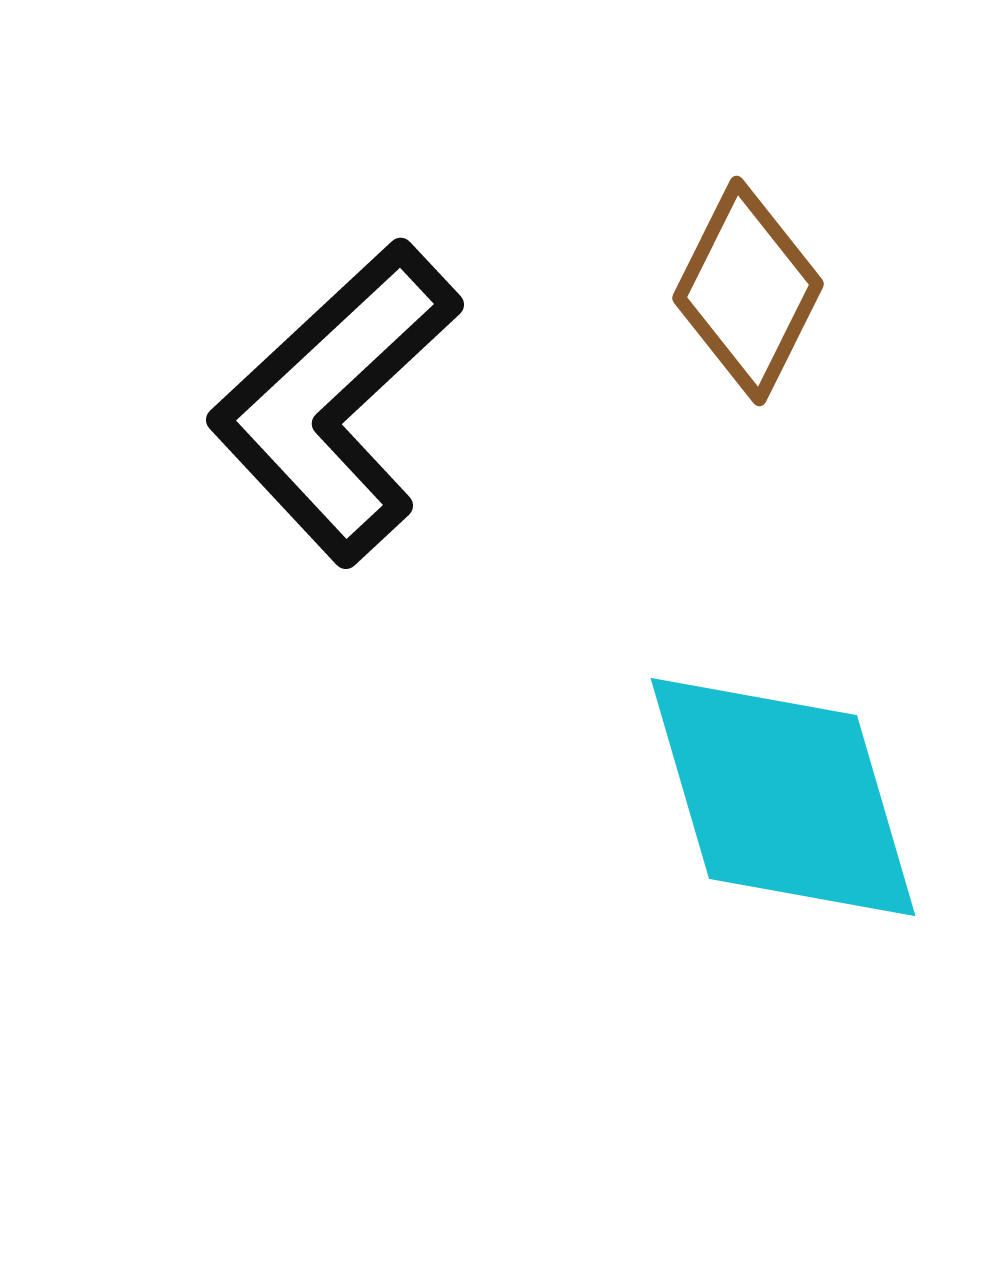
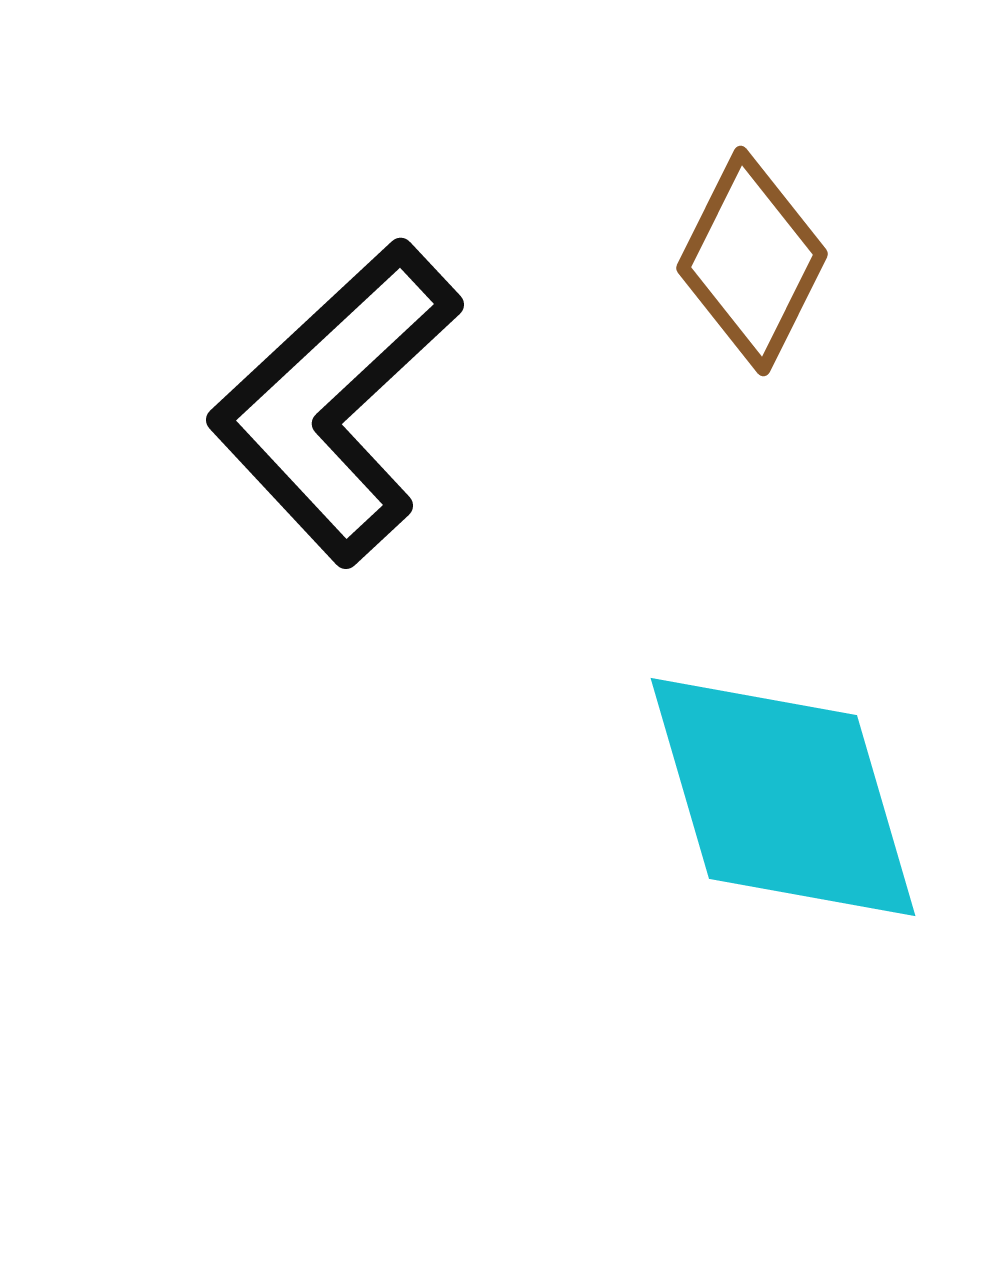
brown diamond: moved 4 px right, 30 px up
